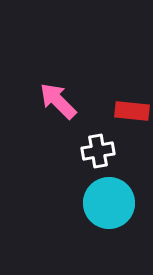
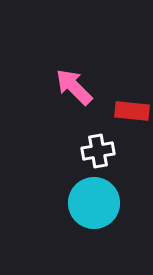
pink arrow: moved 16 px right, 14 px up
cyan circle: moved 15 px left
